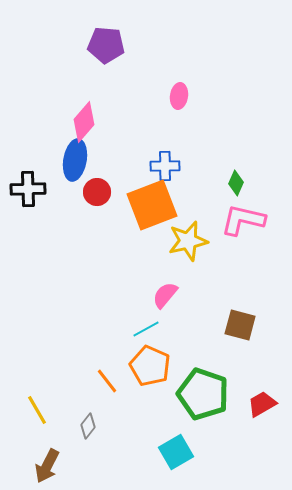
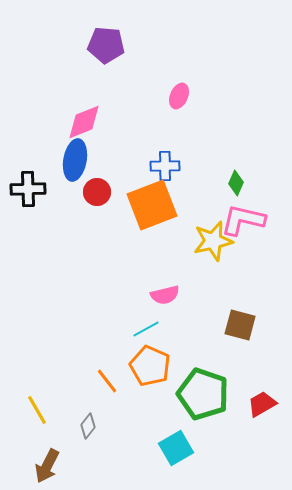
pink ellipse: rotated 15 degrees clockwise
pink diamond: rotated 27 degrees clockwise
yellow star: moved 25 px right
pink semicircle: rotated 144 degrees counterclockwise
cyan square: moved 4 px up
